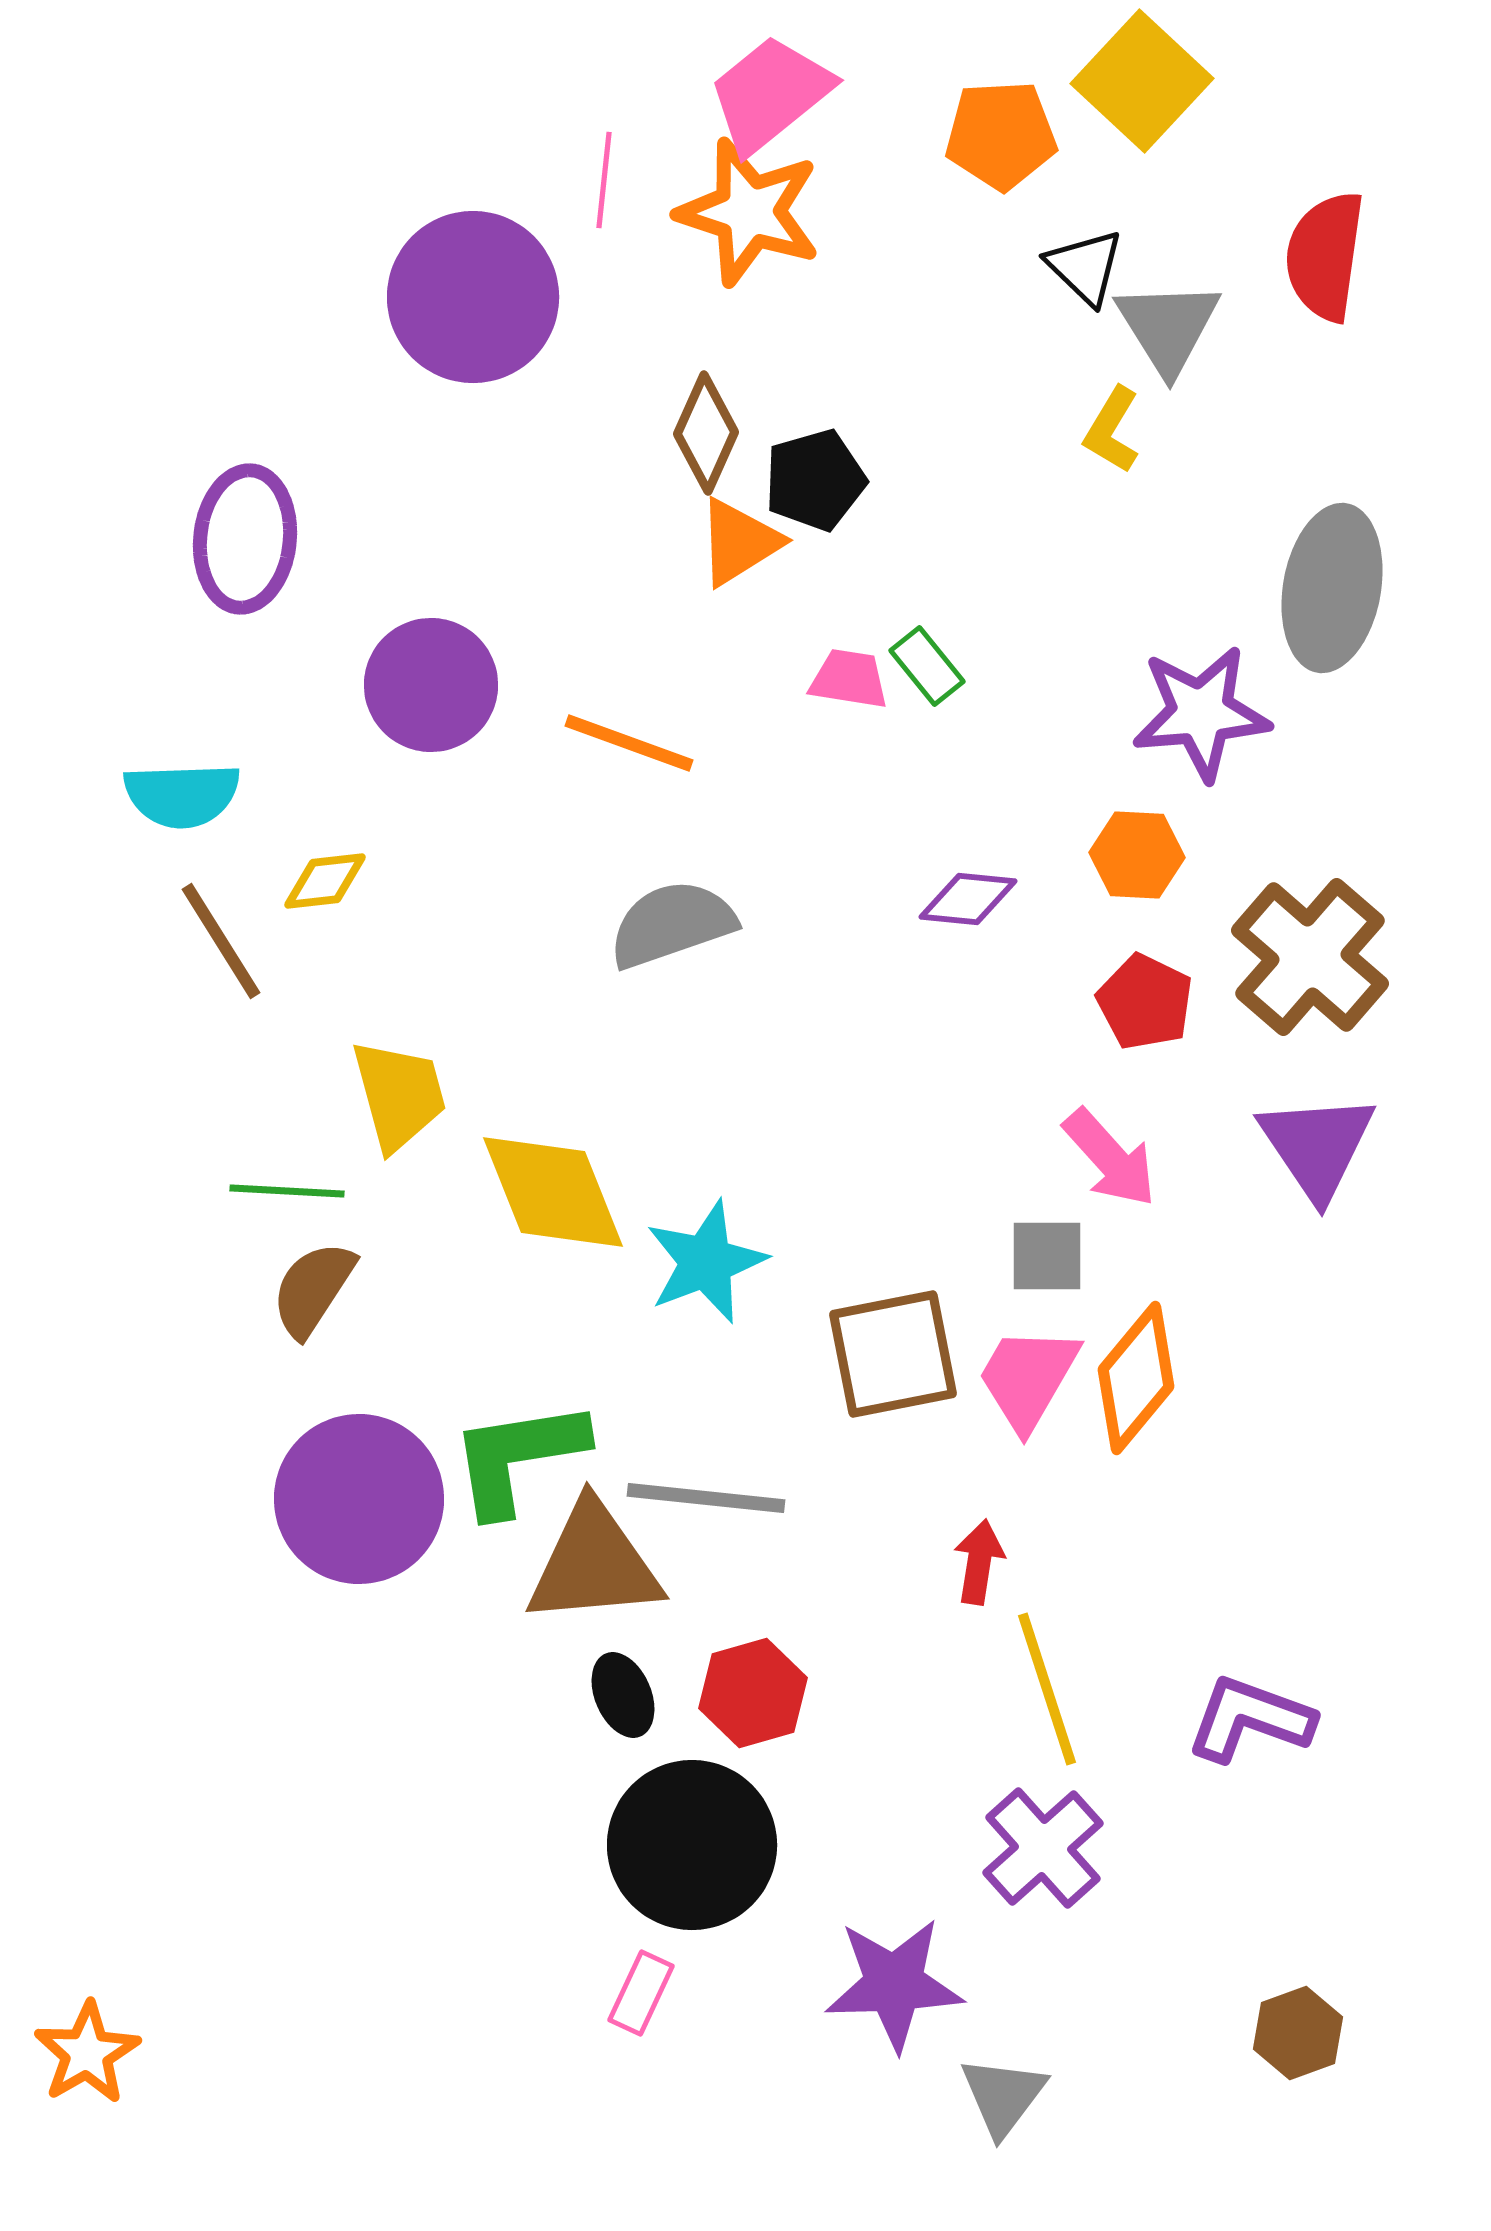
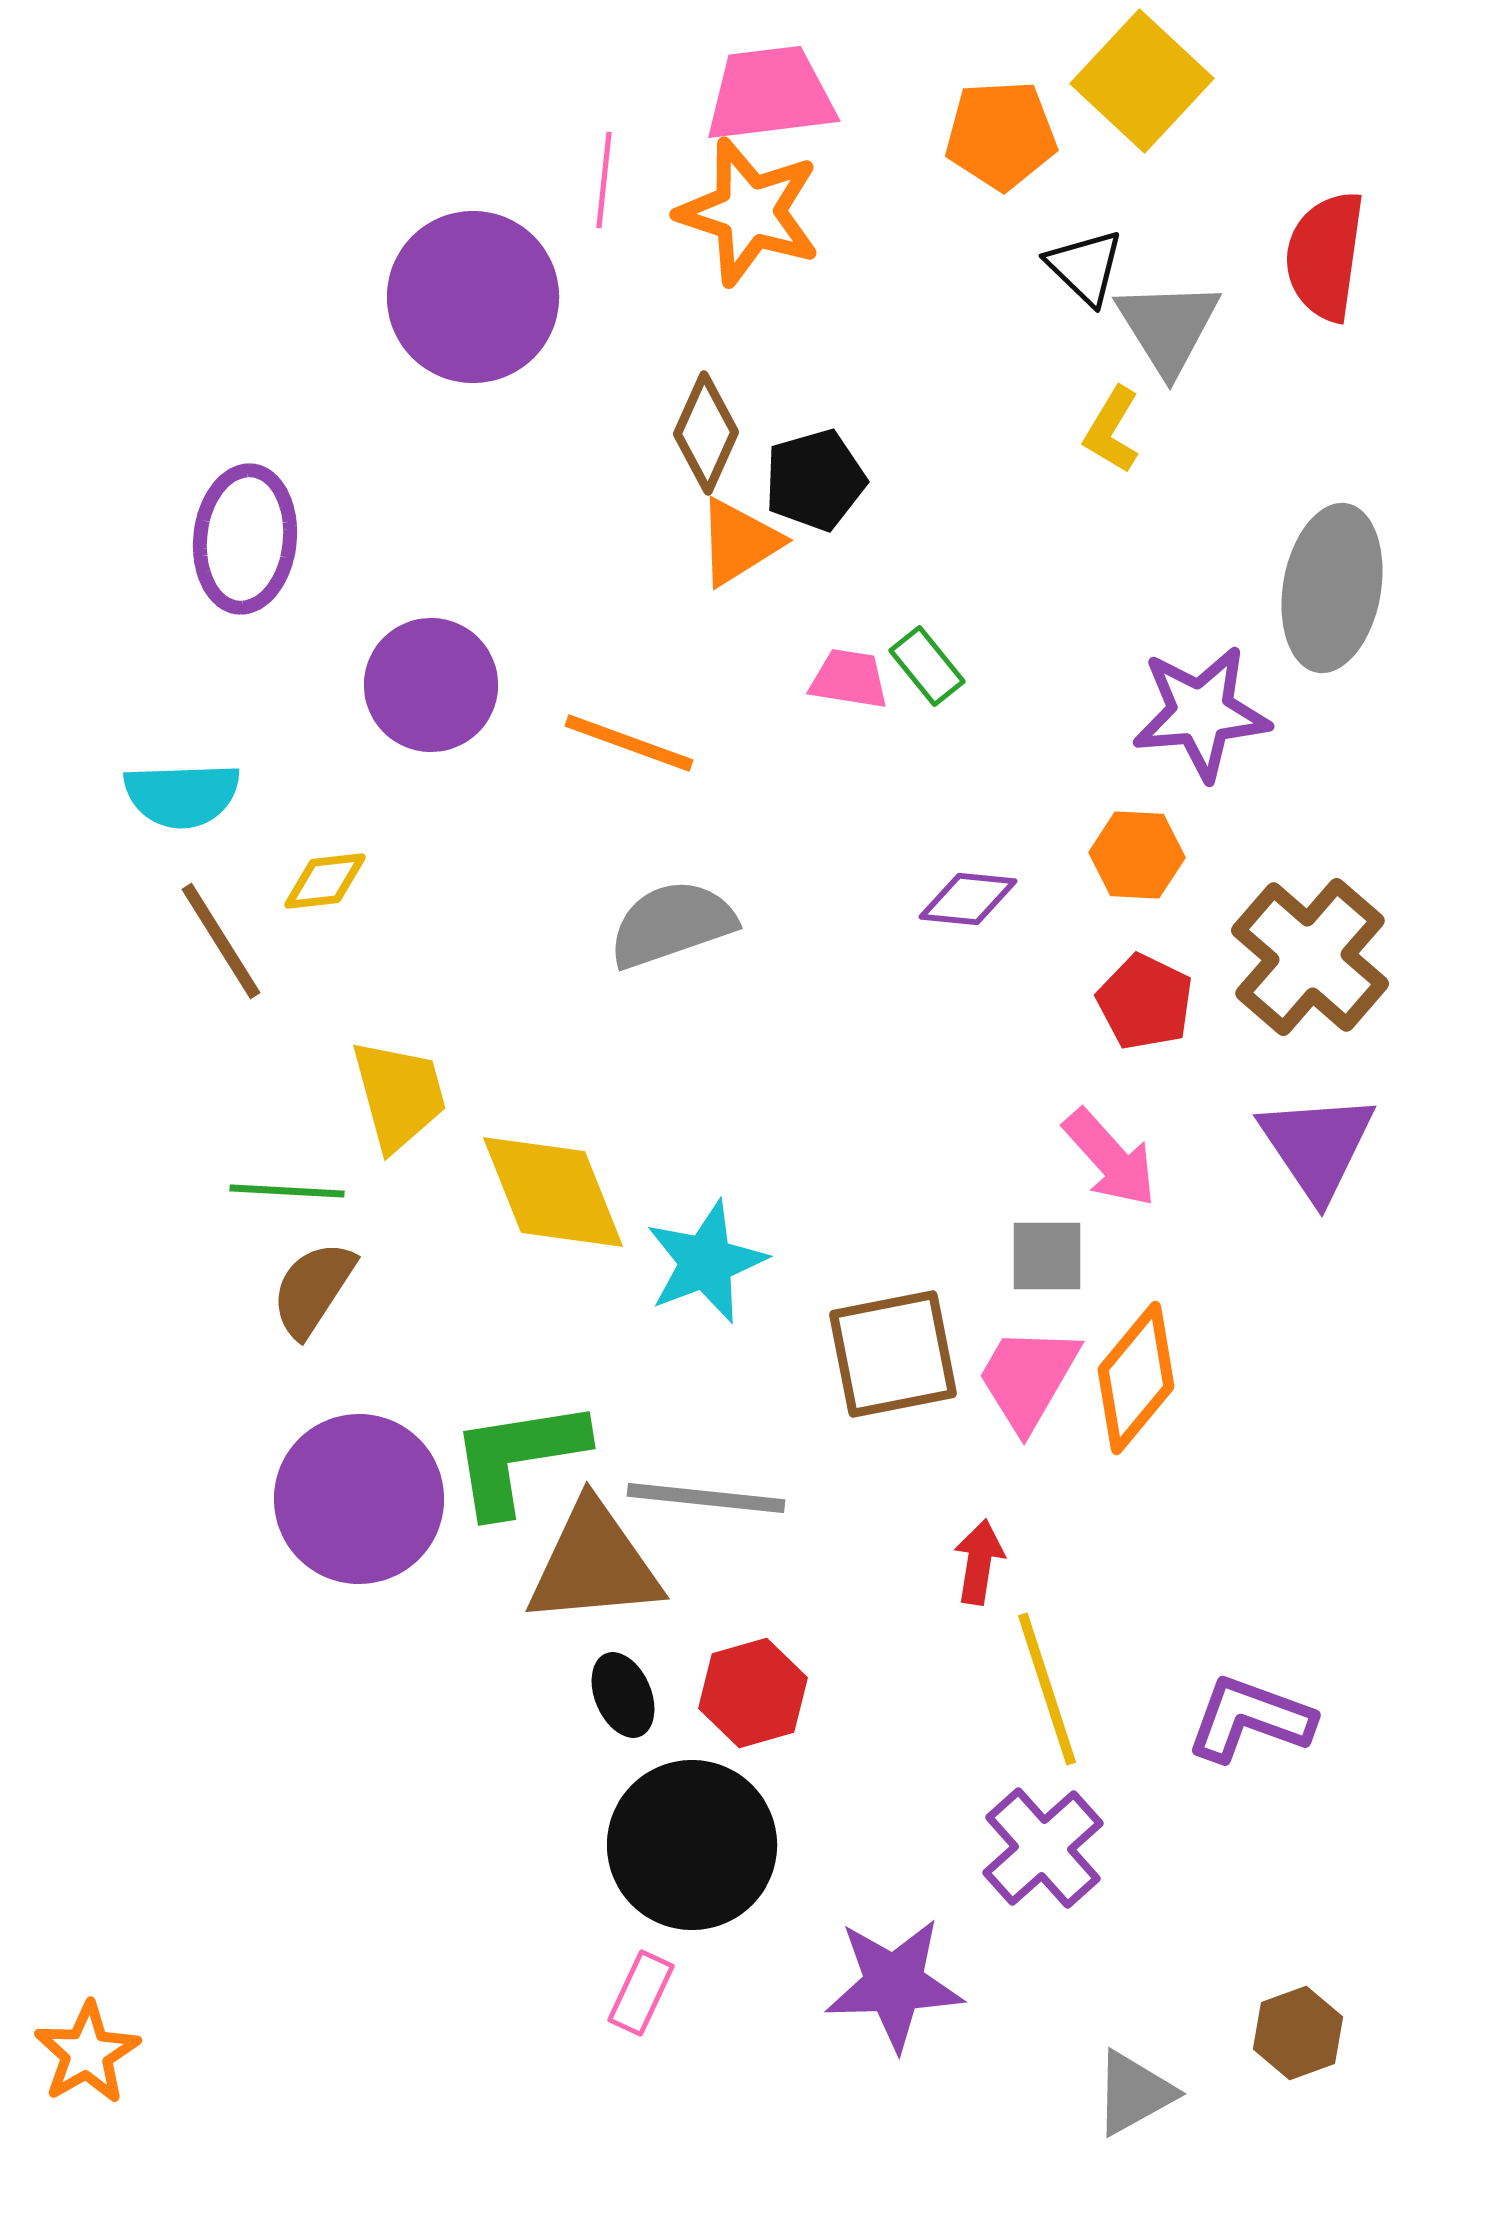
pink trapezoid at (770, 94): rotated 32 degrees clockwise
gray triangle at (1003, 2096): moved 131 px right, 3 px up; rotated 24 degrees clockwise
